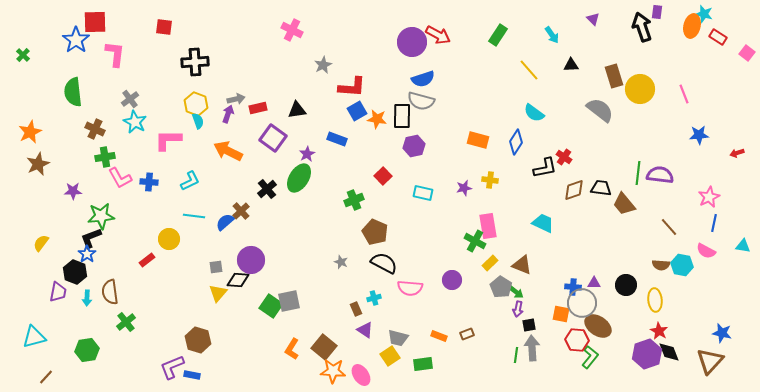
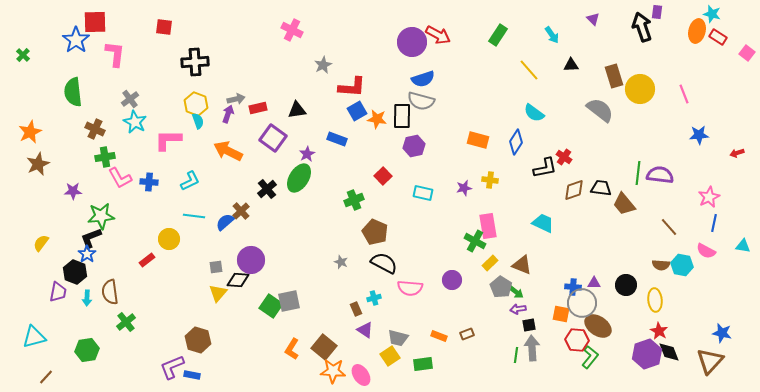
cyan star at (704, 14): moved 8 px right
orange ellipse at (692, 26): moved 5 px right, 5 px down
purple arrow at (518, 309): rotated 70 degrees clockwise
